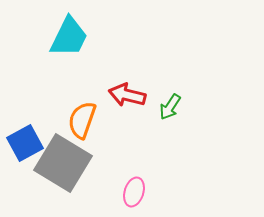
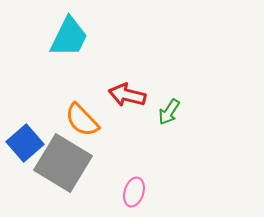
green arrow: moved 1 px left, 5 px down
orange semicircle: rotated 63 degrees counterclockwise
blue square: rotated 12 degrees counterclockwise
